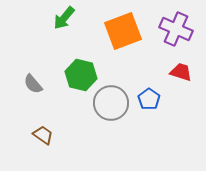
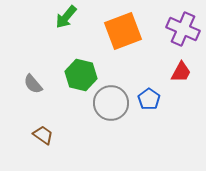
green arrow: moved 2 px right, 1 px up
purple cross: moved 7 px right
red trapezoid: rotated 100 degrees clockwise
